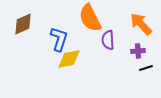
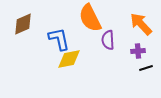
blue L-shape: rotated 30 degrees counterclockwise
